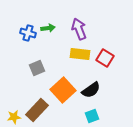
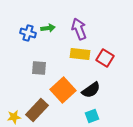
gray square: moved 2 px right; rotated 28 degrees clockwise
